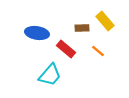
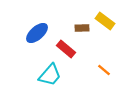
yellow rectangle: rotated 12 degrees counterclockwise
blue ellipse: rotated 50 degrees counterclockwise
orange line: moved 6 px right, 19 px down
